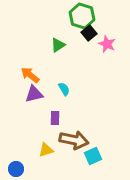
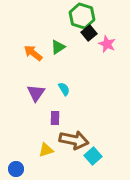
green triangle: moved 2 px down
orange arrow: moved 3 px right, 22 px up
purple triangle: moved 2 px right, 1 px up; rotated 42 degrees counterclockwise
cyan square: rotated 18 degrees counterclockwise
